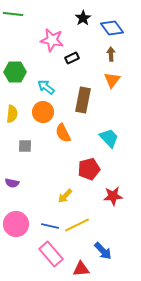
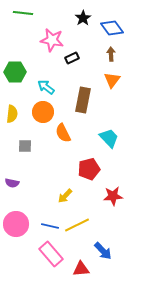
green line: moved 10 px right, 1 px up
